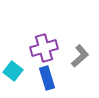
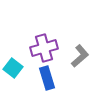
cyan square: moved 3 px up
